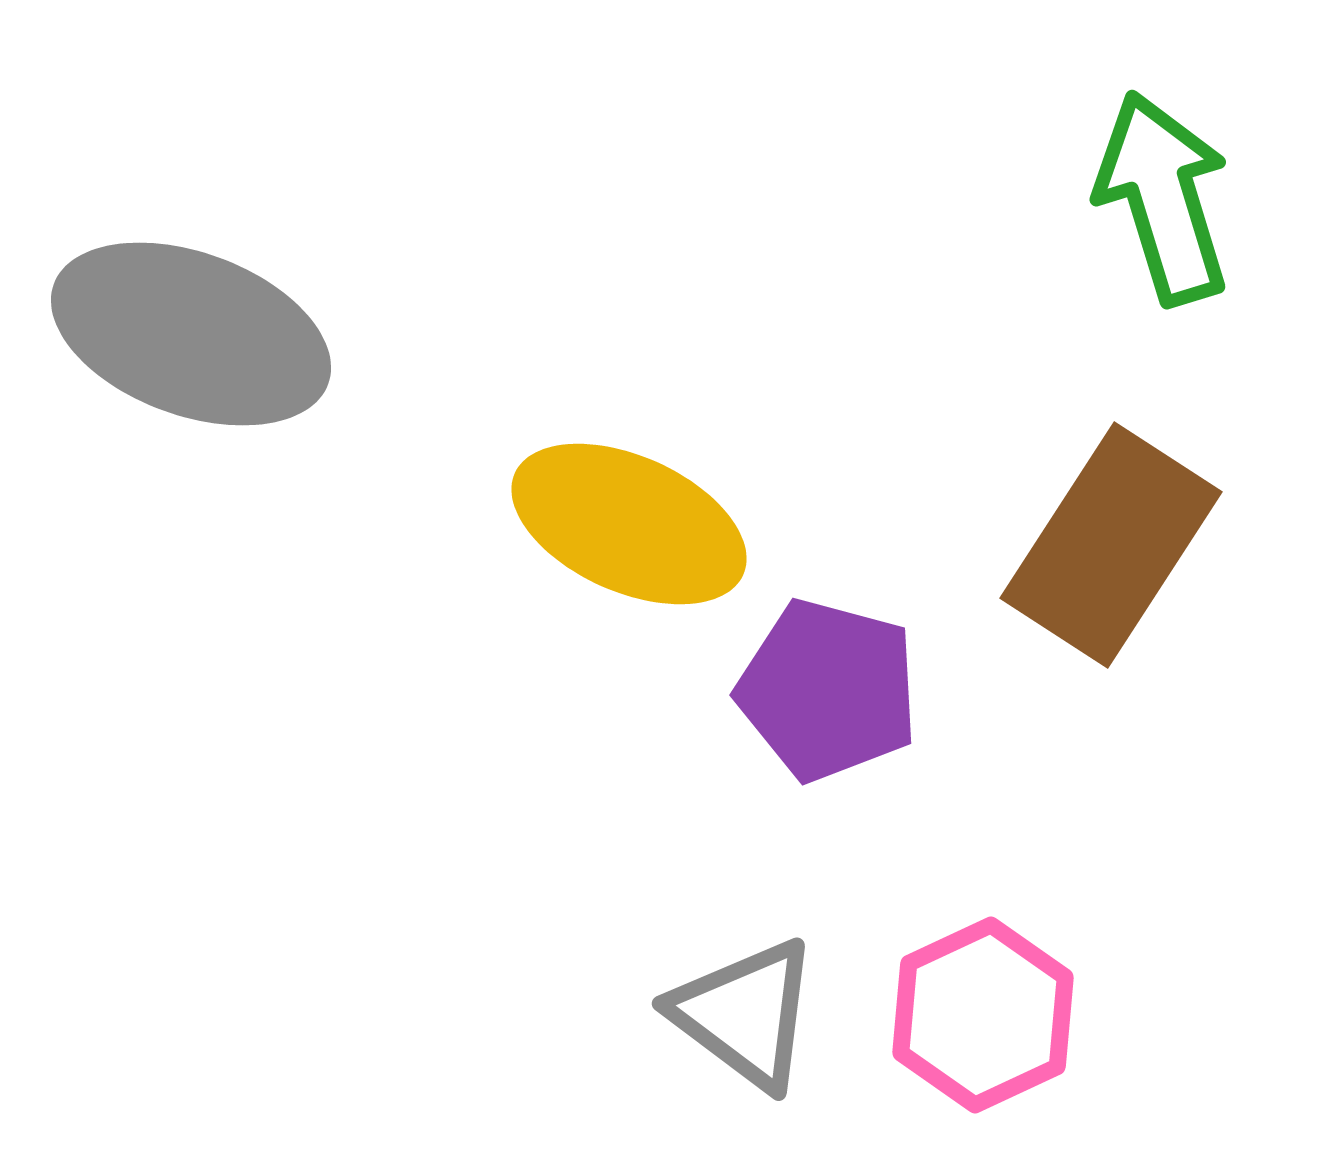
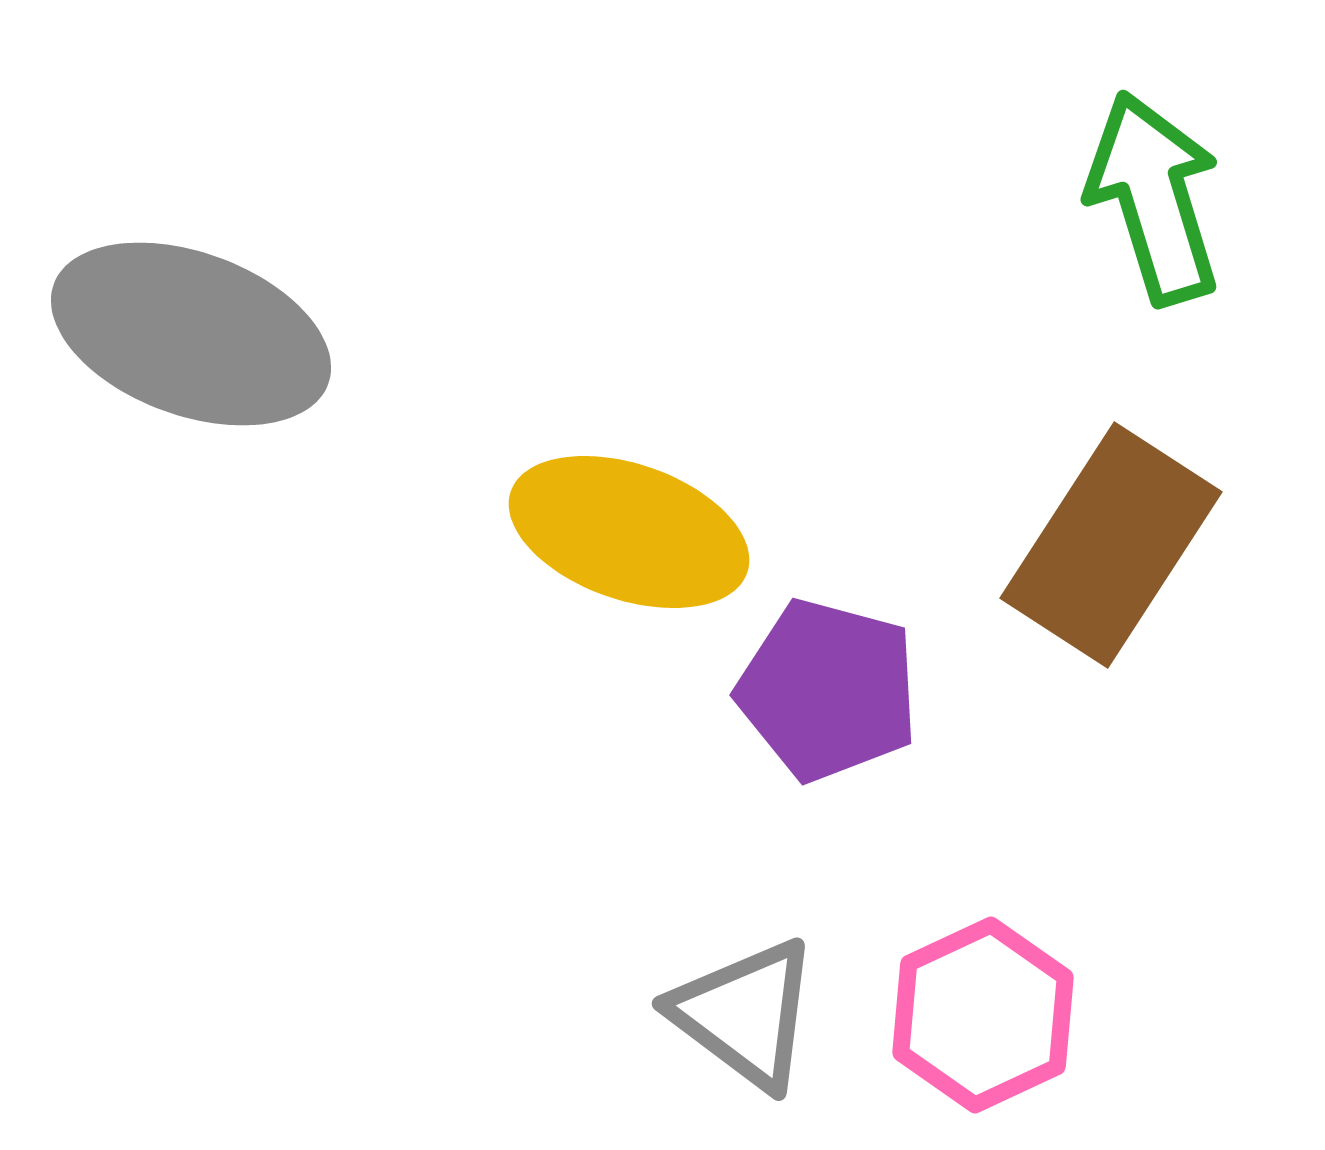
green arrow: moved 9 px left
yellow ellipse: moved 8 px down; rotated 5 degrees counterclockwise
